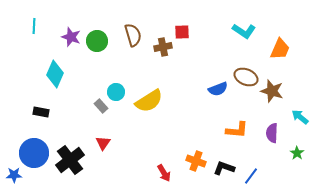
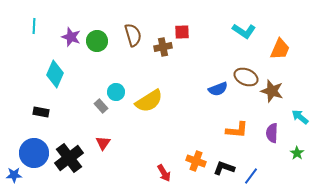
black cross: moved 1 px left, 2 px up
